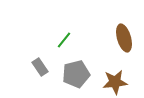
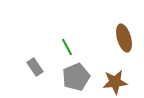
green line: moved 3 px right, 7 px down; rotated 66 degrees counterclockwise
gray rectangle: moved 5 px left
gray pentagon: moved 3 px down; rotated 8 degrees counterclockwise
